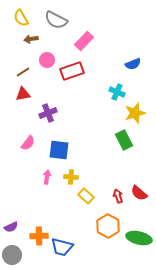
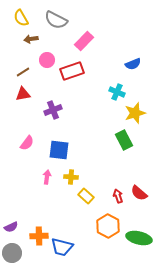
purple cross: moved 5 px right, 3 px up
pink semicircle: moved 1 px left
gray circle: moved 2 px up
